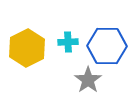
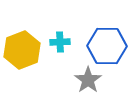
cyan cross: moved 8 px left
yellow hexagon: moved 5 px left, 2 px down; rotated 6 degrees clockwise
